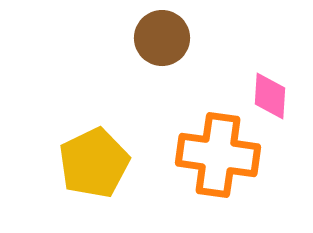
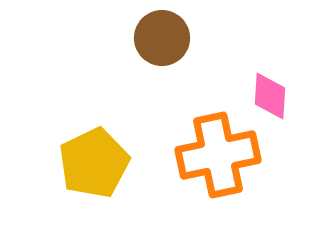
orange cross: rotated 20 degrees counterclockwise
